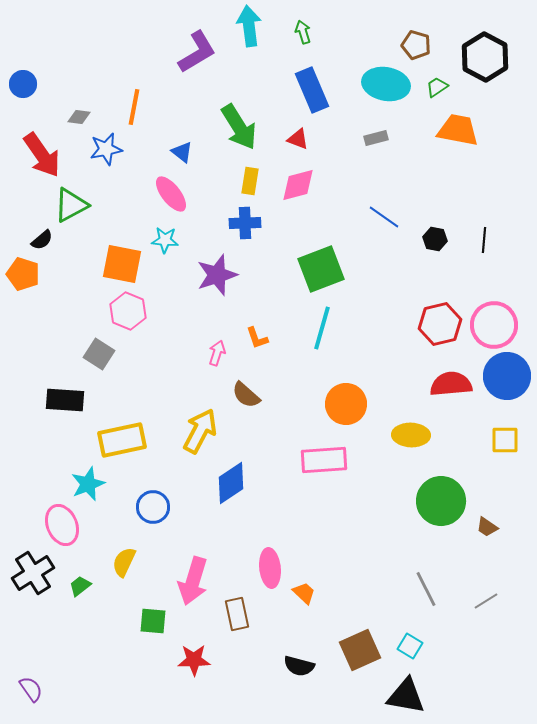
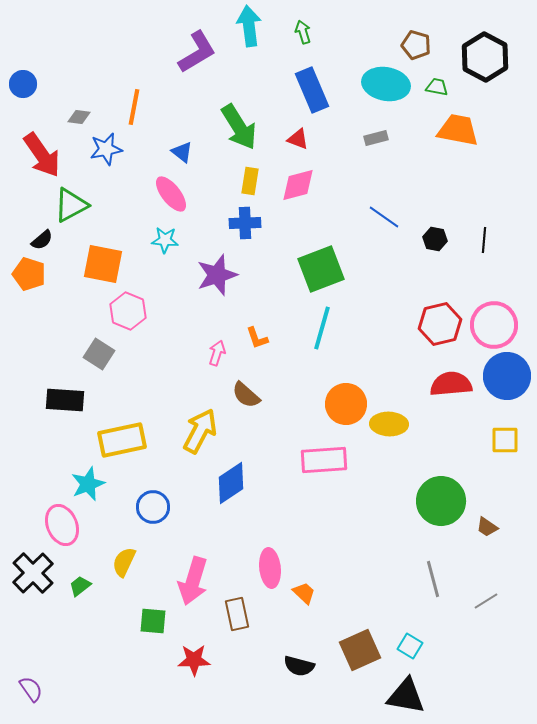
green trapezoid at (437, 87): rotated 45 degrees clockwise
orange square at (122, 264): moved 19 px left
orange pentagon at (23, 274): moved 6 px right
yellow ellipse at (411, 435): moved 22 px left, 11 px up
black cross at (33, 573): rotated 12 degrees counterclockwise
gray line at (426, 589): moved 7 px right, 10 px up; rotated 12 degrees clockwise
